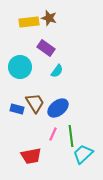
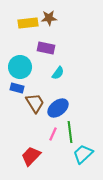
brown star: rotated 21 degrees counterclockwise
yellow rectangle: moved 1 px left, 1 px down
purple rectangle: rotated 24 degrees counterclockwise
cyan semicircle: moved 1 px right, 2 px down
blue rectangle: moved 21 px up
green line: moved 1 px left, 4 px up
red trapezoid: rotated 145 degrees clockwise
